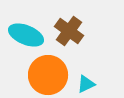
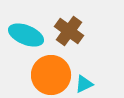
orange circle: moved 3 px right
cyan triangle: moved 2 px left
